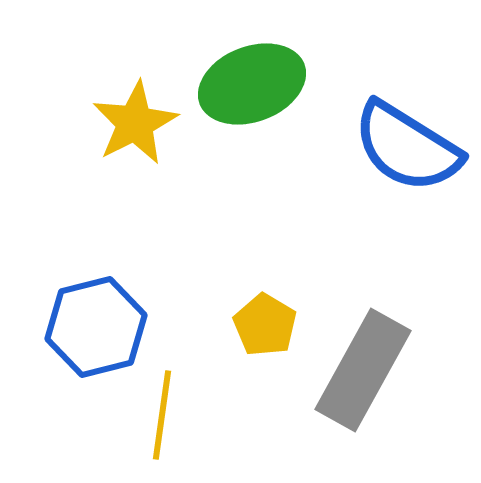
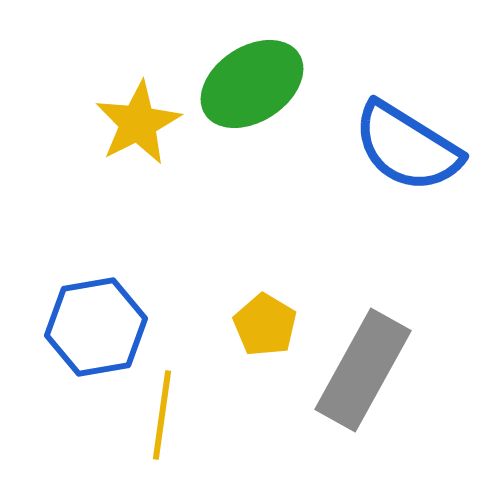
green ellipse: rotated 12 degrees counterclockwise
yellow star: moved 3 px right
blue hexagon: rotated 4 degrees clockwise
